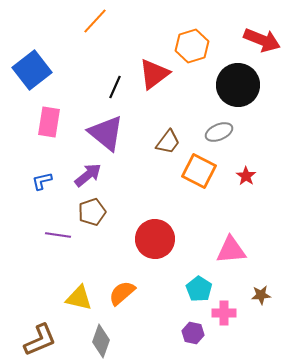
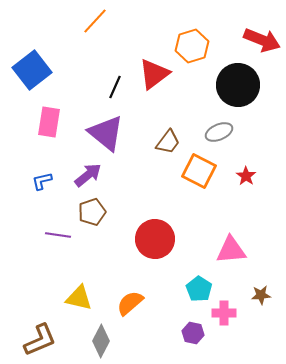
orange semicircle: moved 8 px right, 10 px down
gray diamond: rotated 8 degrees clockwise
